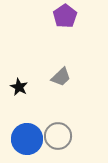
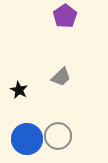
black star: moved 3 px down
